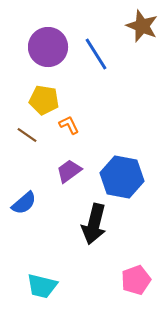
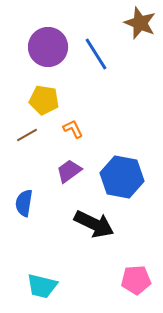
brown star: moved 2 px left, 3 px up
orange L-shape: moved 4 px right, 4 px down
brown line: rotated 65 degrees counterclockwise
blue semicircle: rotated 140 degrees clockwise
black arrow: rotated 78 degrees counterclockwise
pink pentagon: rotated 16 degrees clockwise
